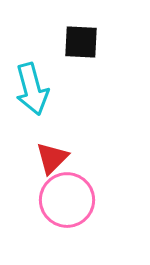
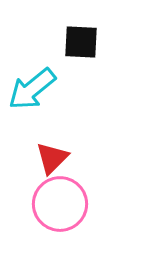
cyan arrow: rotated 66 degrees clockwise
pink circle: moved 7 px left, 4 px down
